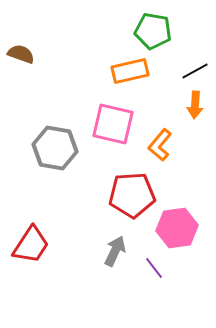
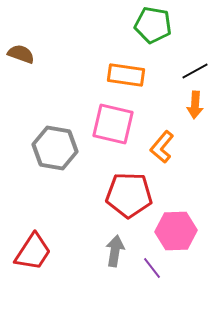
green pentagon: moved 6 px up
orange rectangle: moved 4 px left, 4 px down; rotated 21 degrees clockwise
orange L-shape: moved 2 px right, 2 px down
red pentagon: moved 3 px left; rotated 6 degrees clockwise
pink hexagon: moved 1 px left, 3 px down; rotated 6 degrees clockwise
red trapezoid: moved 2 px right, 7 px down
gray arrow: rotated 16 degrees counterclockwise
purple line: moved 2 px left
